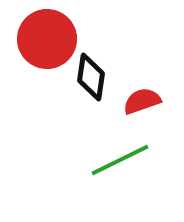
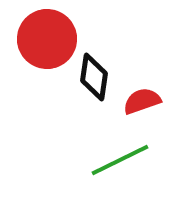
black diamond: moved 3 px right
